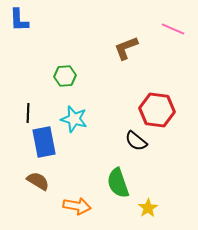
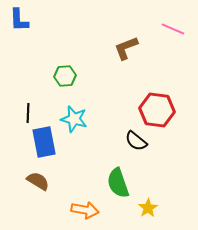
orange arrow: moved 8 px right, 4 px down
